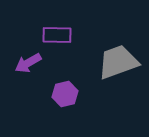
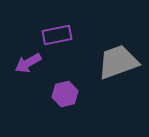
purple rectangle: rotated 12 degrees counterclockwise
